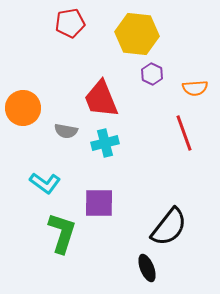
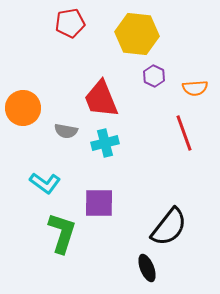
purple hexagon: moved 2 px right, 2 px down
